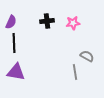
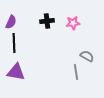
gray line: moved 1 px right
